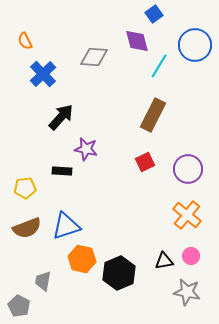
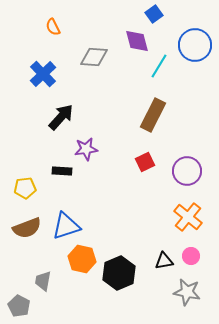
orange semicircle: moved 28 px right, 14 px up
purple star: rotated 20 degrees counterclockwise
purple circle: moved 1 px left, 2 px down
orange cross: moved 1 px right, 2 px down
